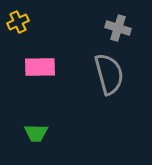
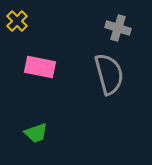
yellow cross: moved 1 px left, 1 px up; rotated 20 degrees counterclockwise
pink rectangle: rotated 12 degrees clockwise
green trapezoid: rotated 20 degrees counterclockwise
